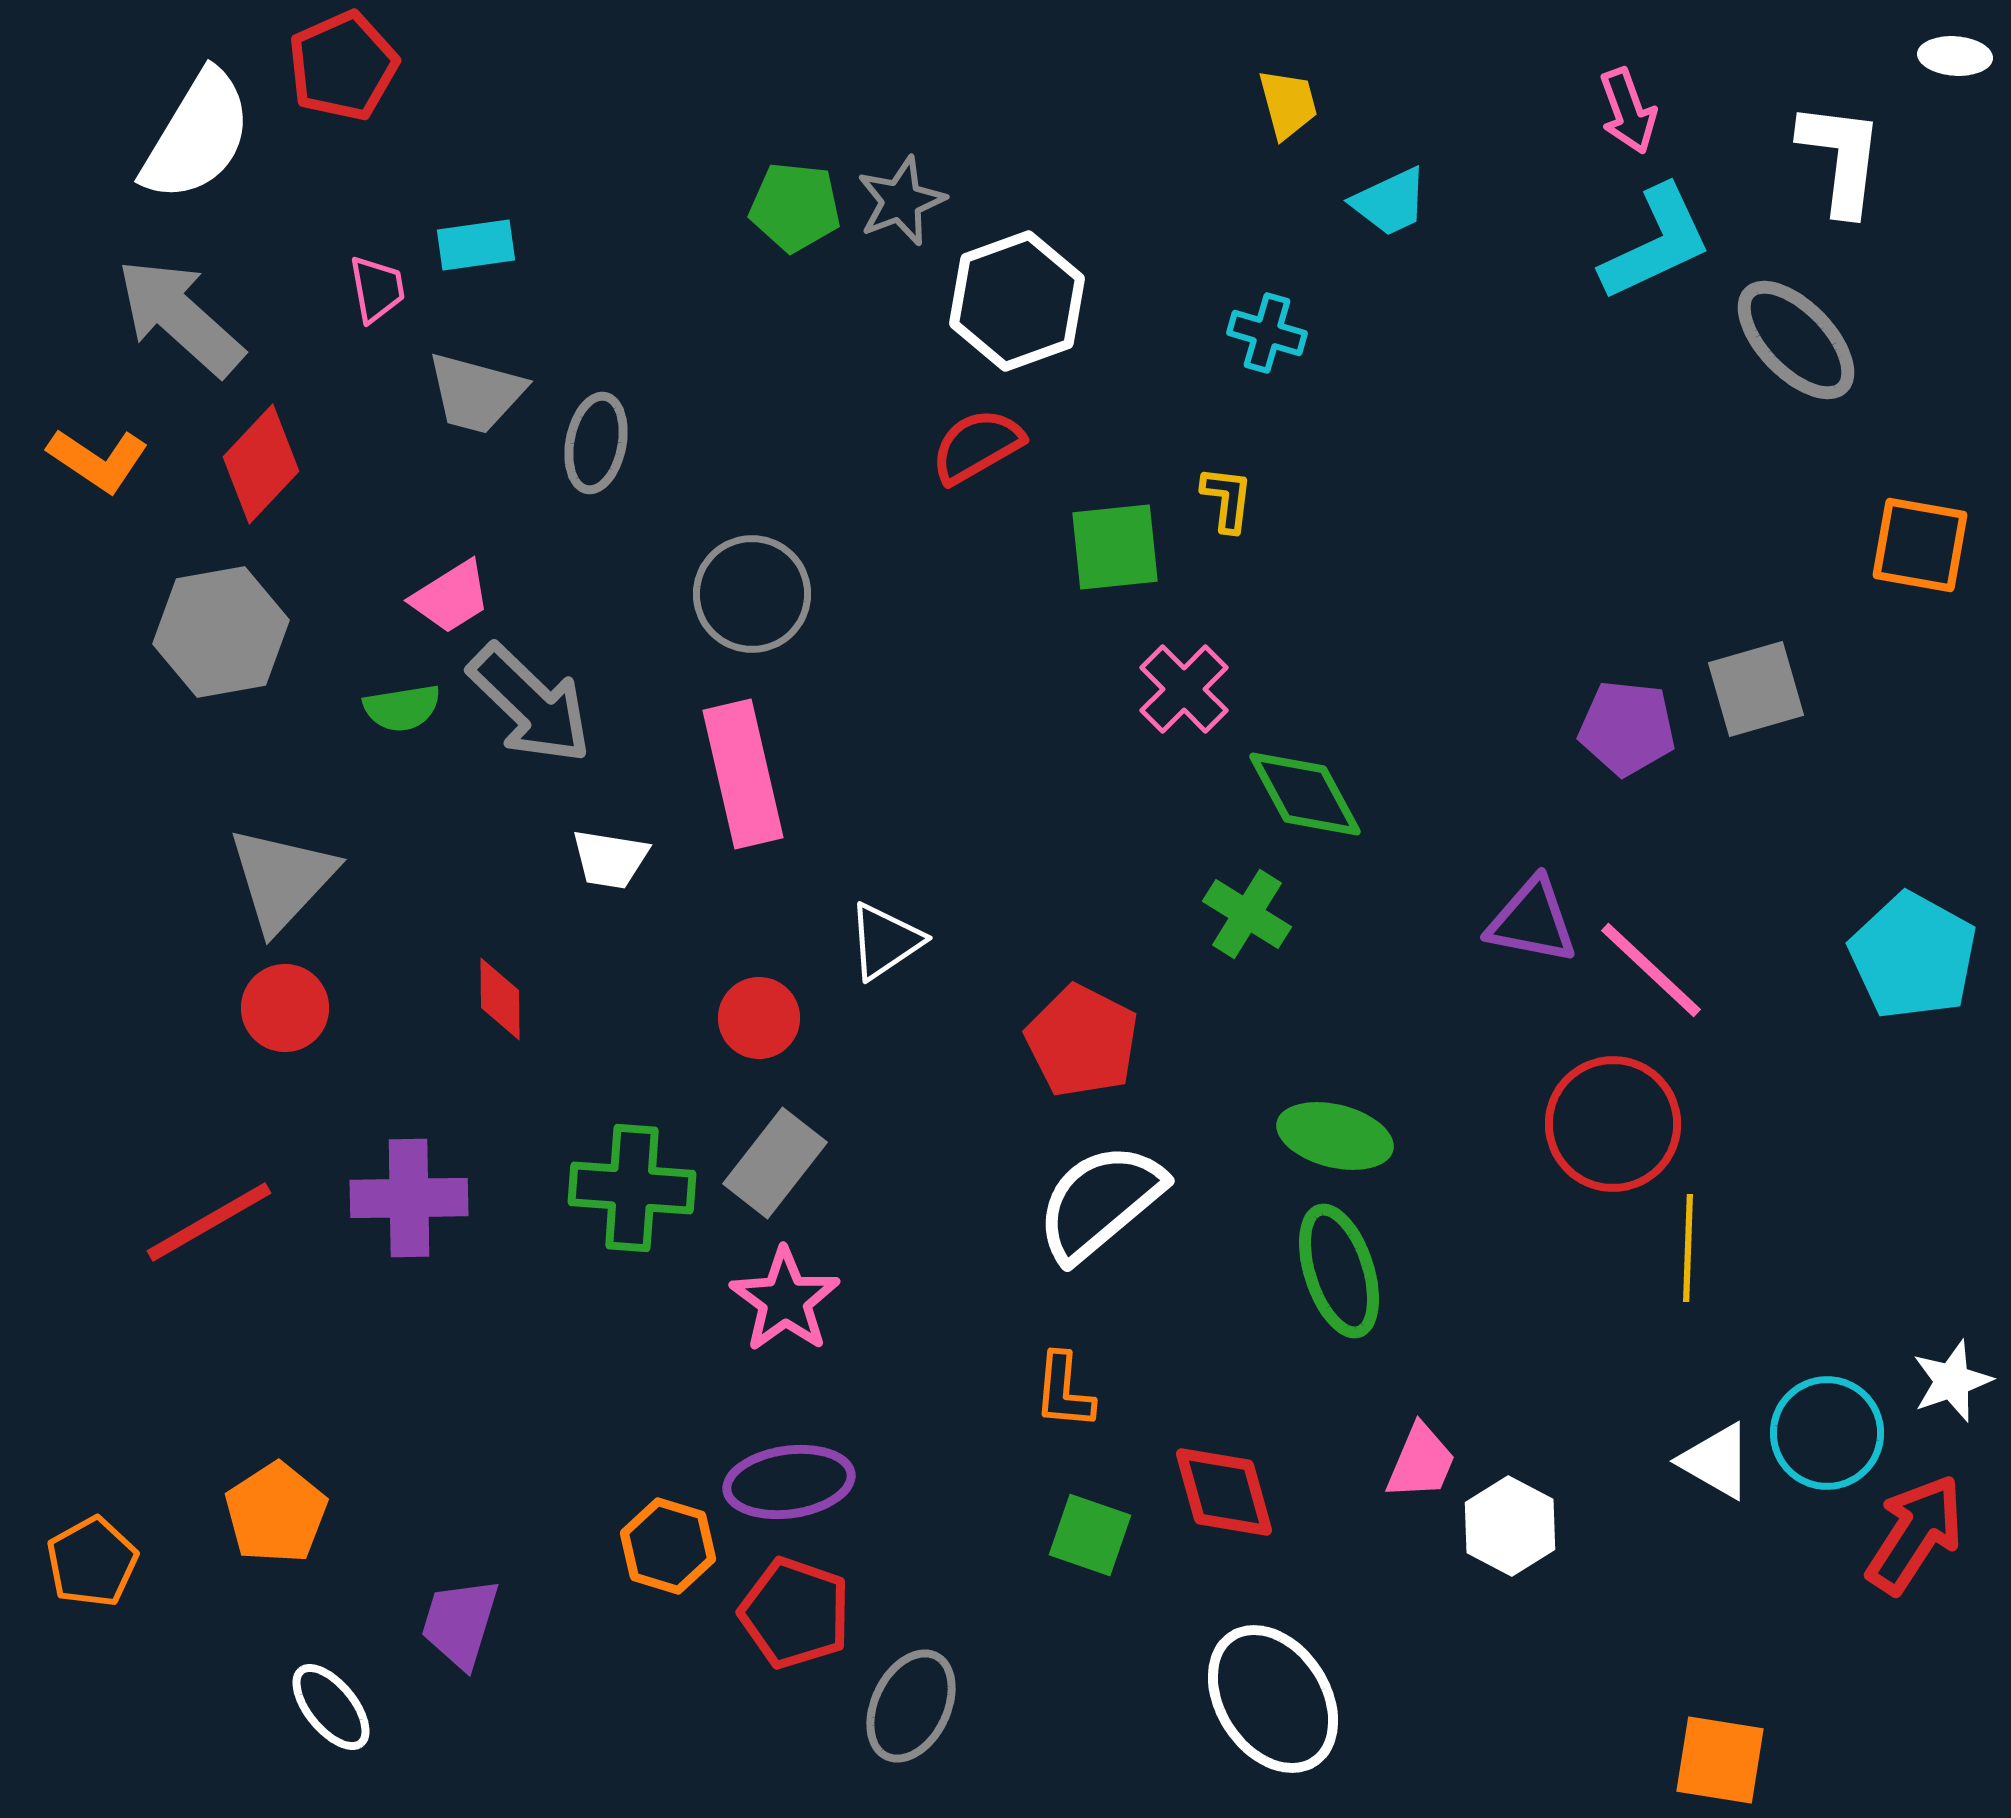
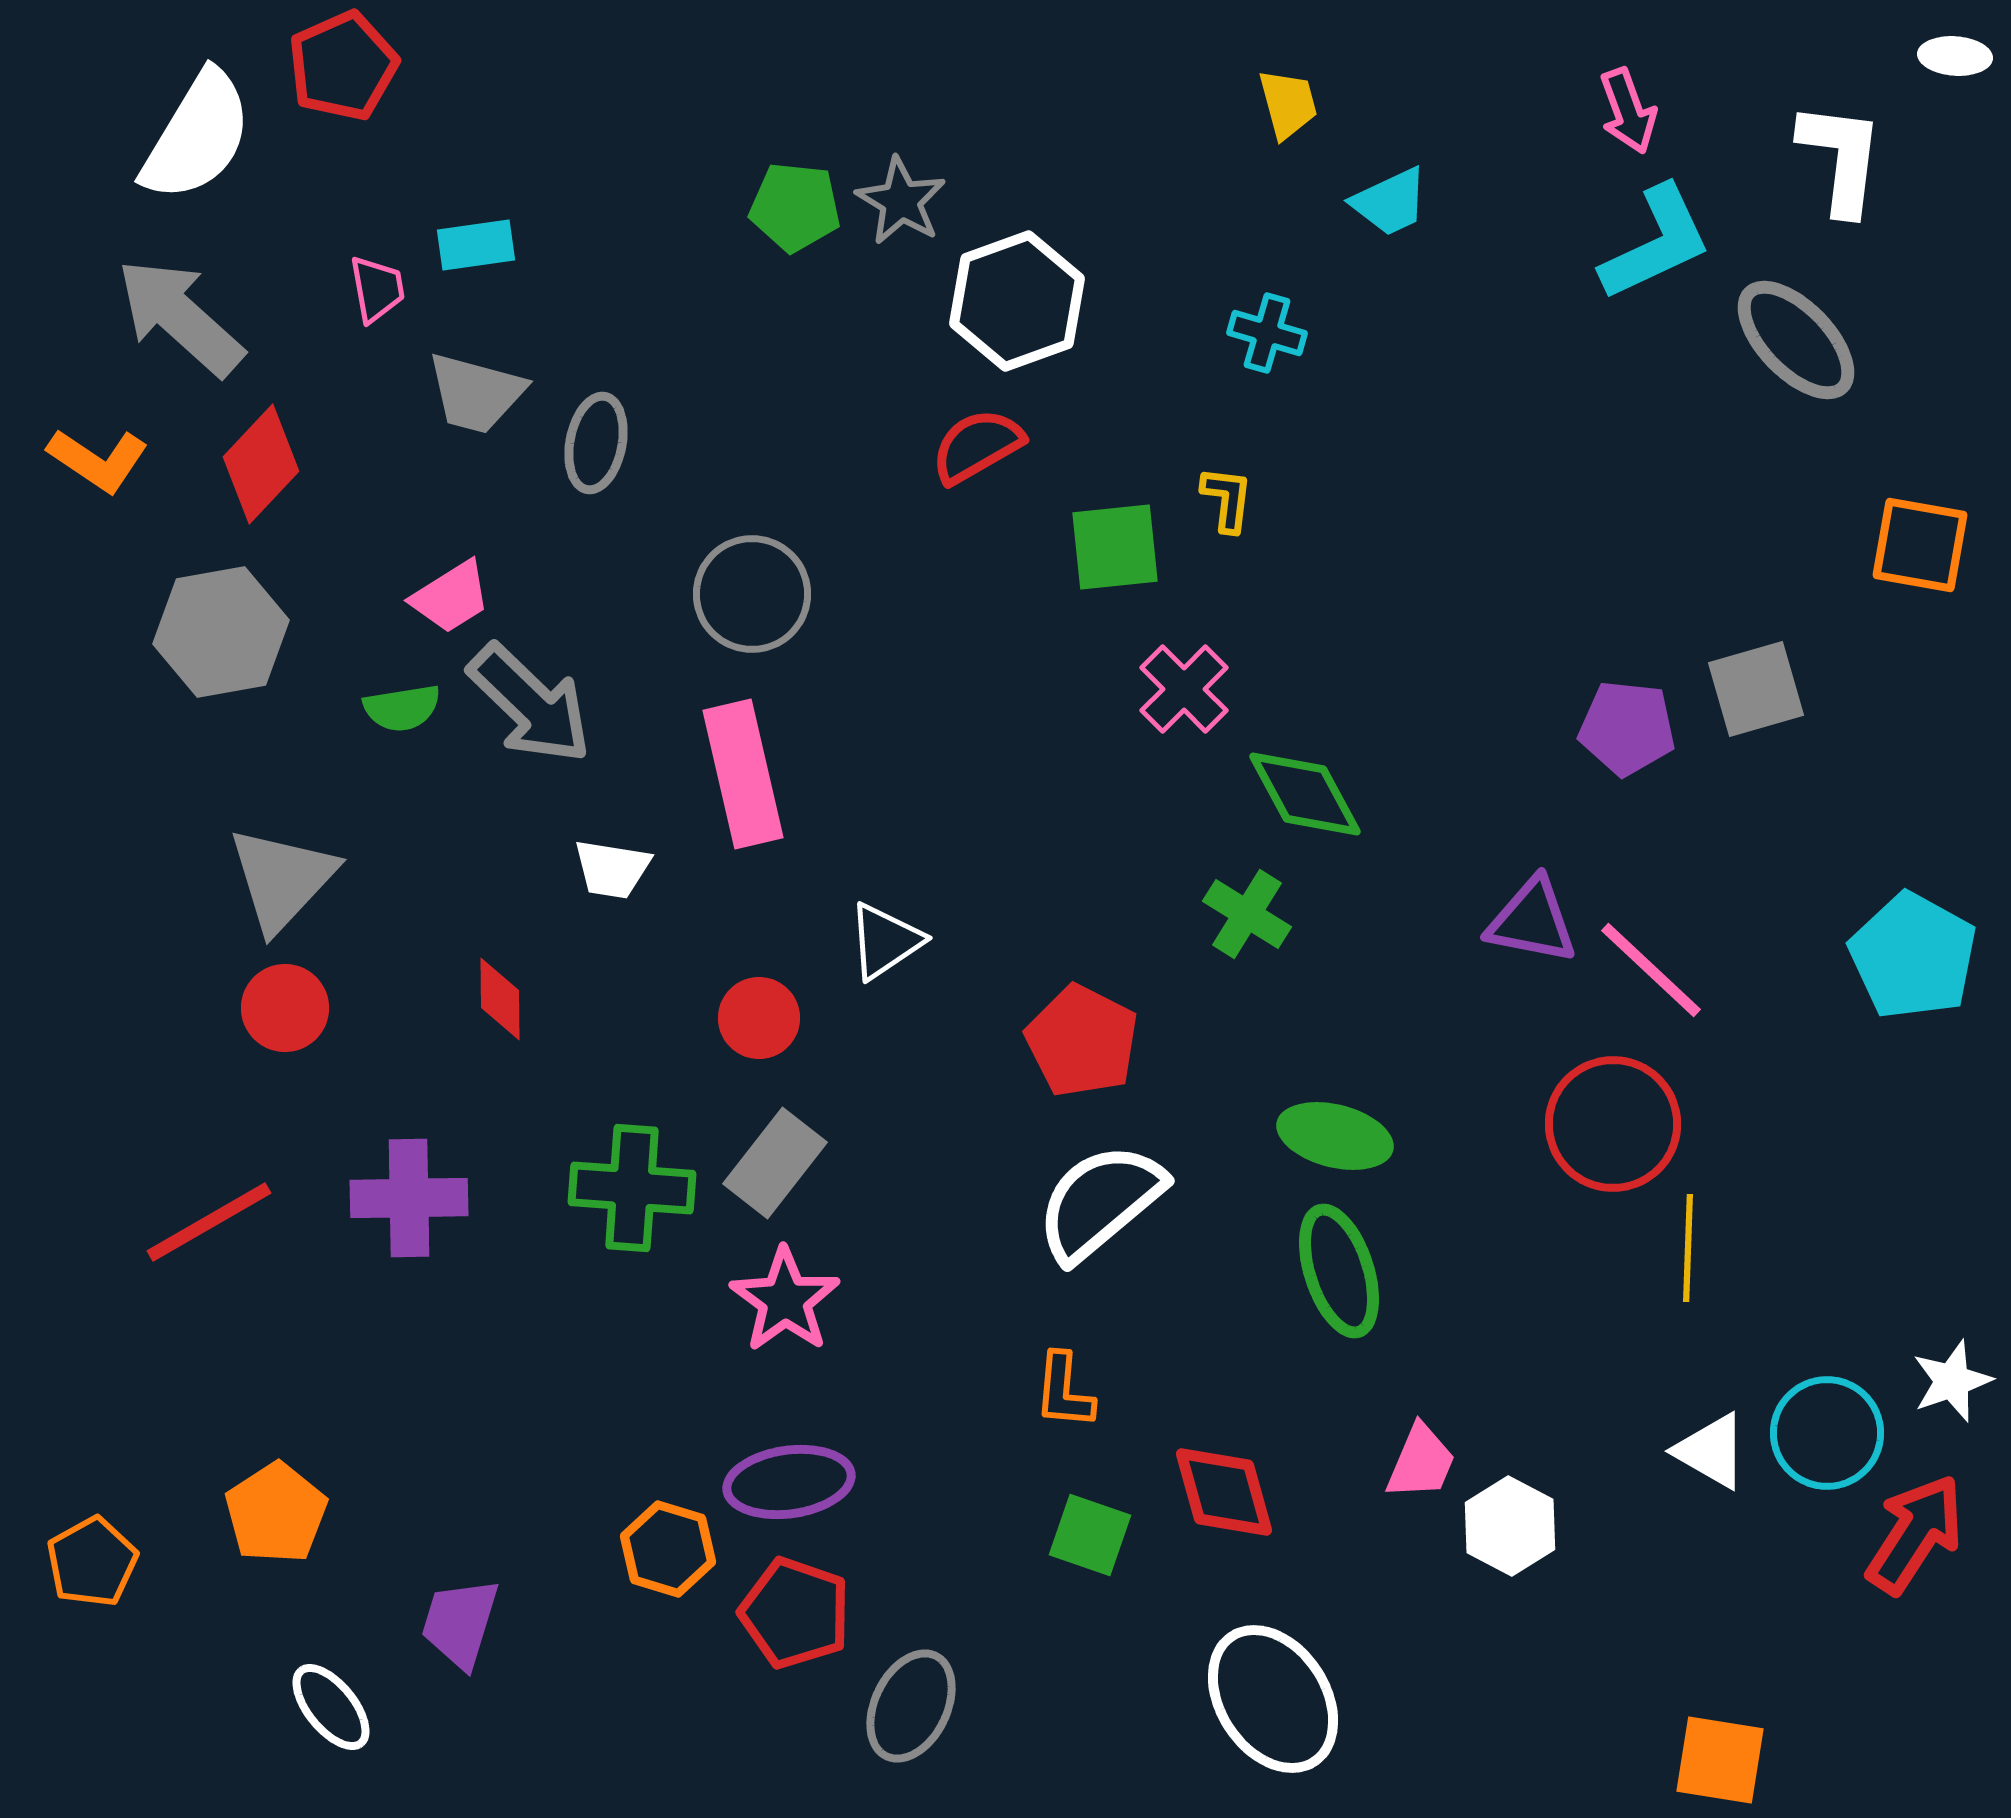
gray star at (901, 201): rotated 20 degrees counterclockwise
white trapezoid at (610, 859): moved 2 px right, 10 px down
white triangle at (1716, 1461): moved 5 px left, 10 px up
orange hexagon at (668, 1546): moved 3 px down
